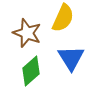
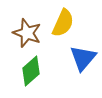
yellow semicircle: moved 5 px down
blue triangle: moved 12 px right; rotated 12 degrees clockwise
